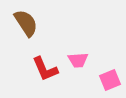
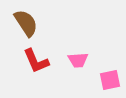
red L-shape: moved 9 px left, 8 px up
pink square: rotated 10 degrees clockwise
